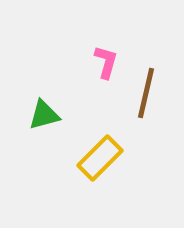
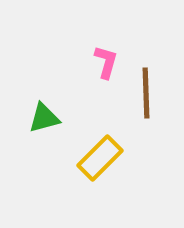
brown line: rotated 15 degrees counterclockwise
green triangle: moved 3 px down
